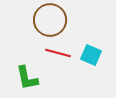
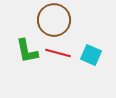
brown circle: moved 4 px right
green L-shape: moved 27 px up
